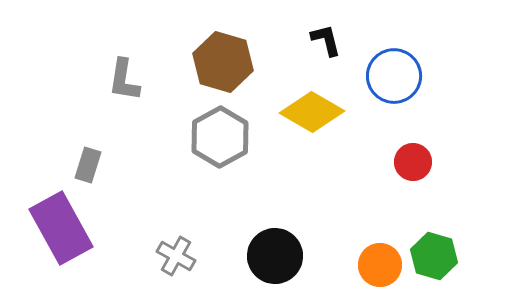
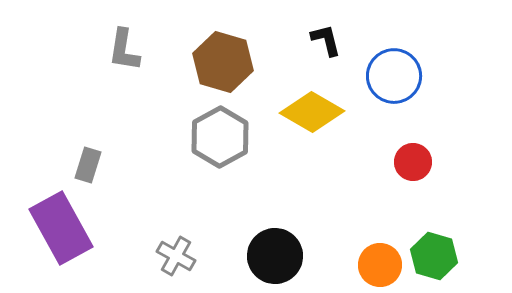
gray L-shape: moved 30 px up
